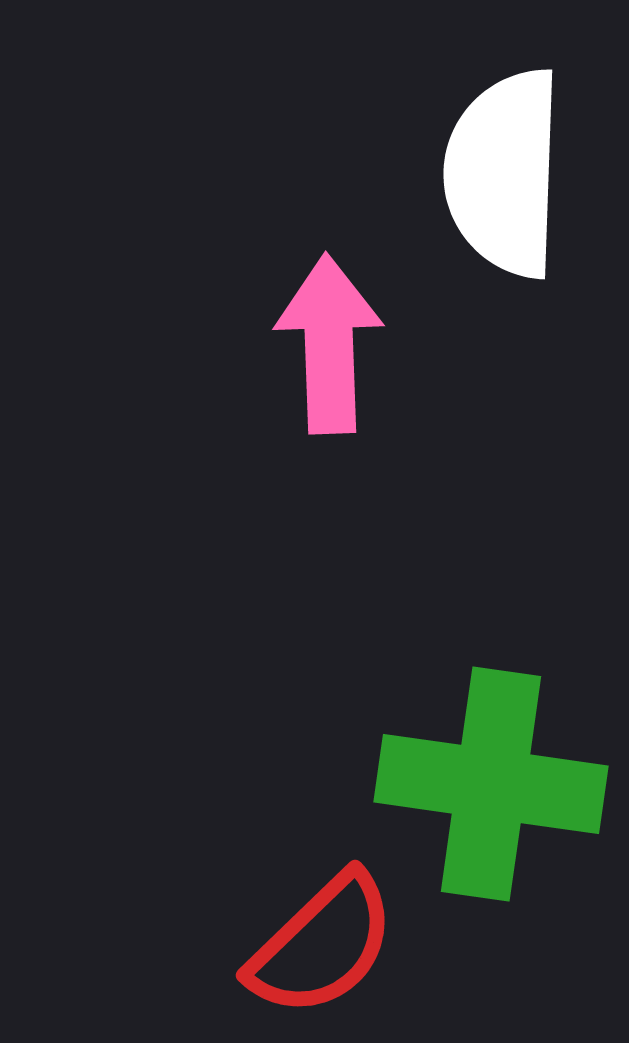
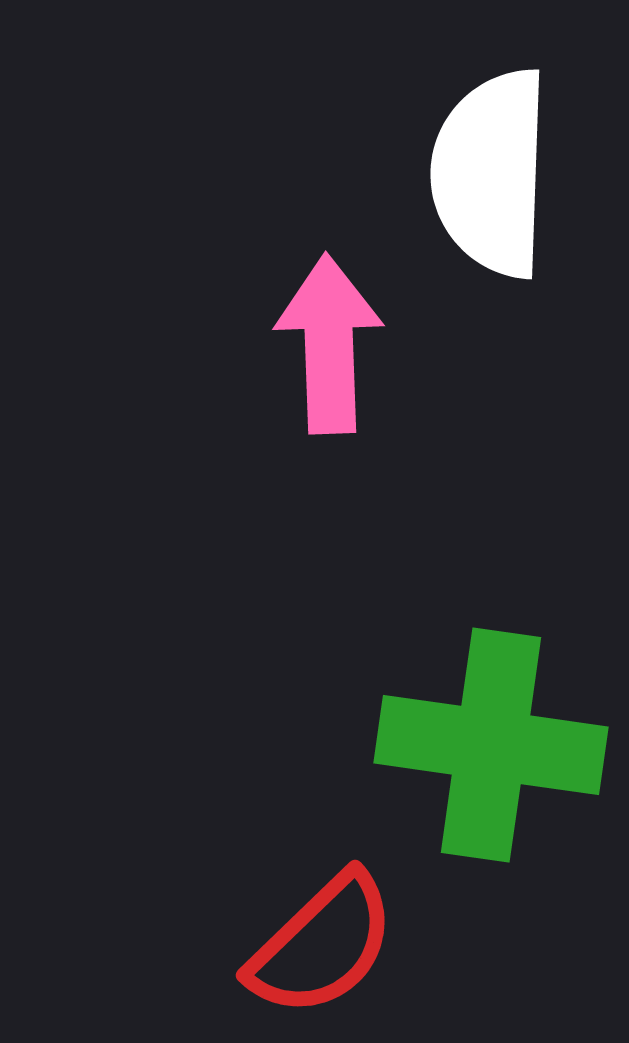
white semicircle: moved 13 px left
green cross: moved 39 px up
